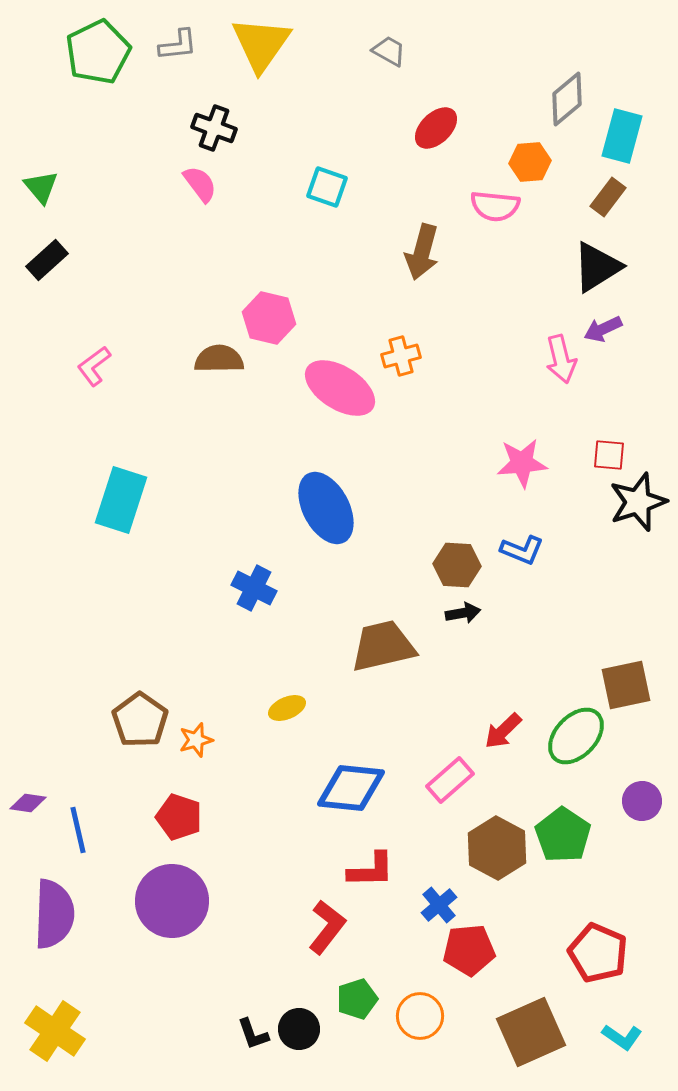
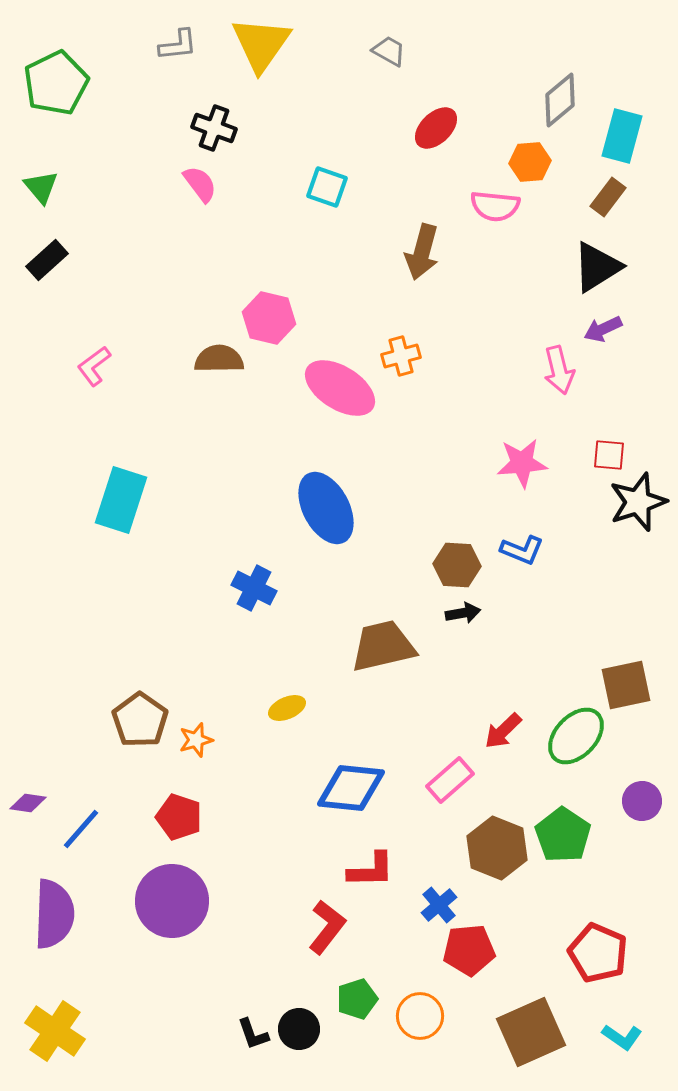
green pentagon at (98, 52): moved 42 px left, 31 px down
gray diamond at (567, 99): moved 7 px left, 1 px down
pink arrow at (561, 359): moved 2 px left, 11 px down
blue line at (78, 830): moved 3 px right, 1 px up; rotated 54 degrees clockwise
brown hexagon at (497, 848): rotated 6 degrees counterclockwise
